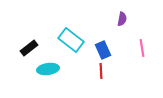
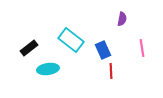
red line: moved 10 px right
